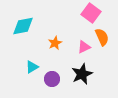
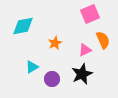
pink square: moved 1 px left, 1 px down; rotated 30 degrees clockwise
orange semicircle: moved 1 px right, 3 px down
pink triangle: moved 1 px right, 3 px down
